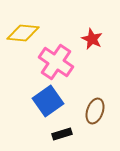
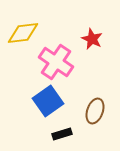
yellow diamond: rotated 12 degrees counterclockwise
